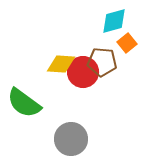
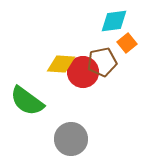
cyan diamond: rotated 8 degrees clockwise
brown pentagon: rotated 16 degrees counterclockwise
green semicircle: moved 3 px right, 2 px up
